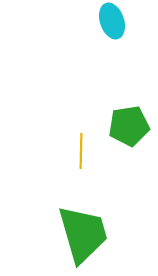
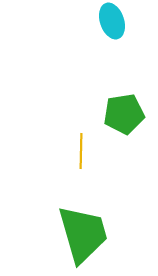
green pentagon: moved 5 px left, 12 px up
